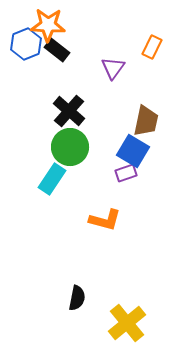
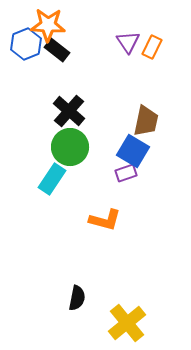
purple triangle: moved 15 px right, 26 px up; rotated 10 degrees counterclockwise
